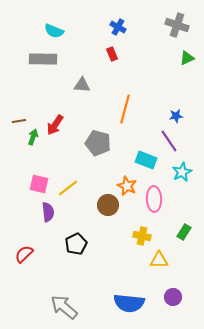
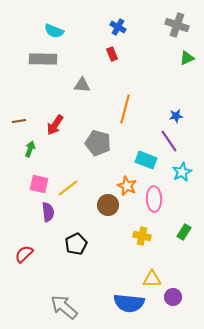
green arrow: moved 3 px left, 12 px down
yellow triangle: moved 7 px left, 19 px down
